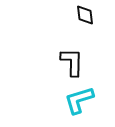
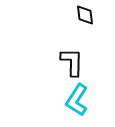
cyan L-shape: moved 2 px left; rotated 40 degrees counterclockwise
